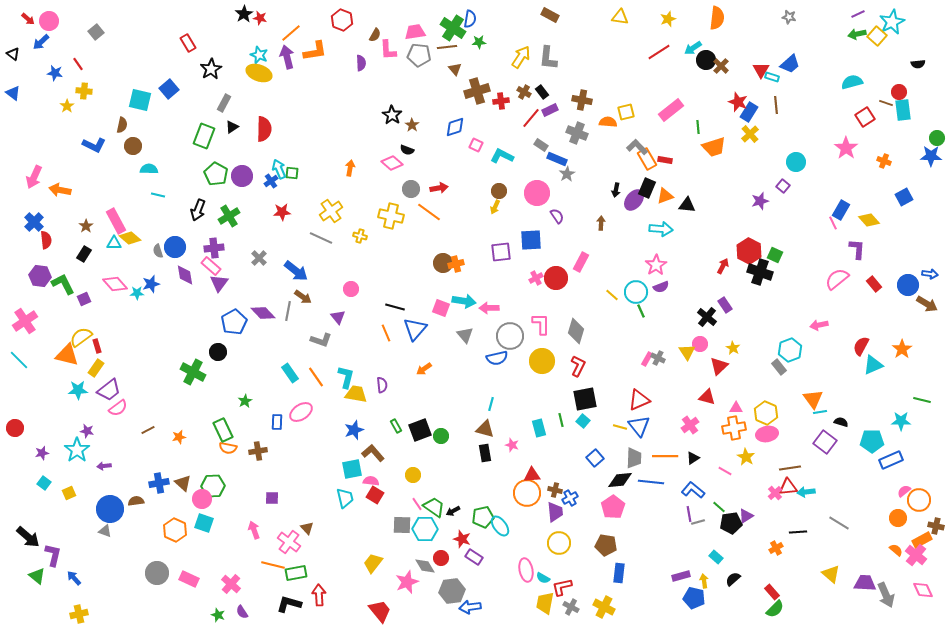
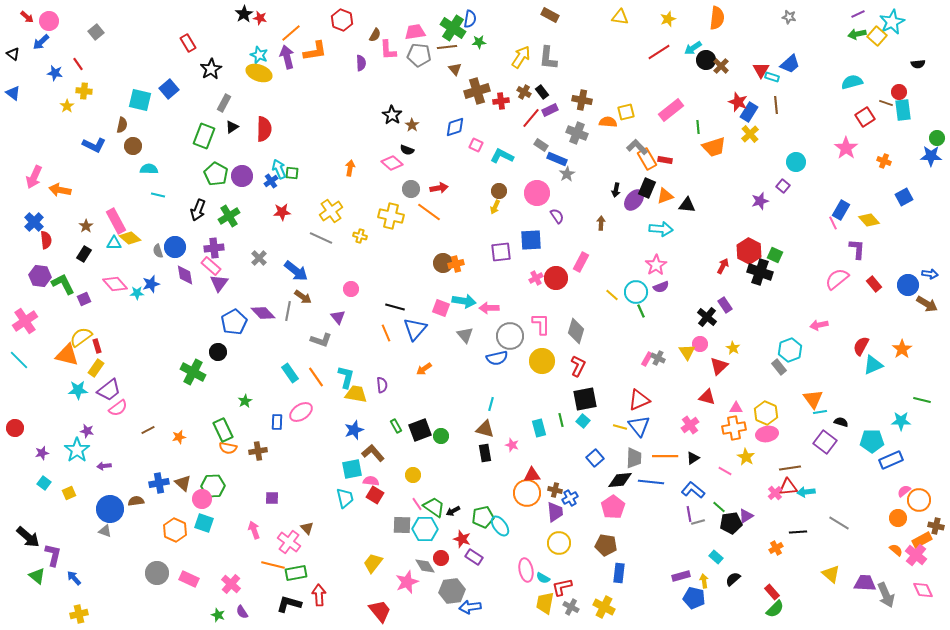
red arrow at (28, 19): moved 1 px left, 2 px up
